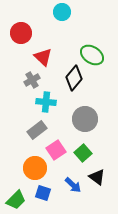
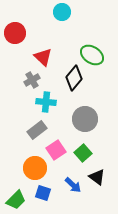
red circle: moved 6 px left
